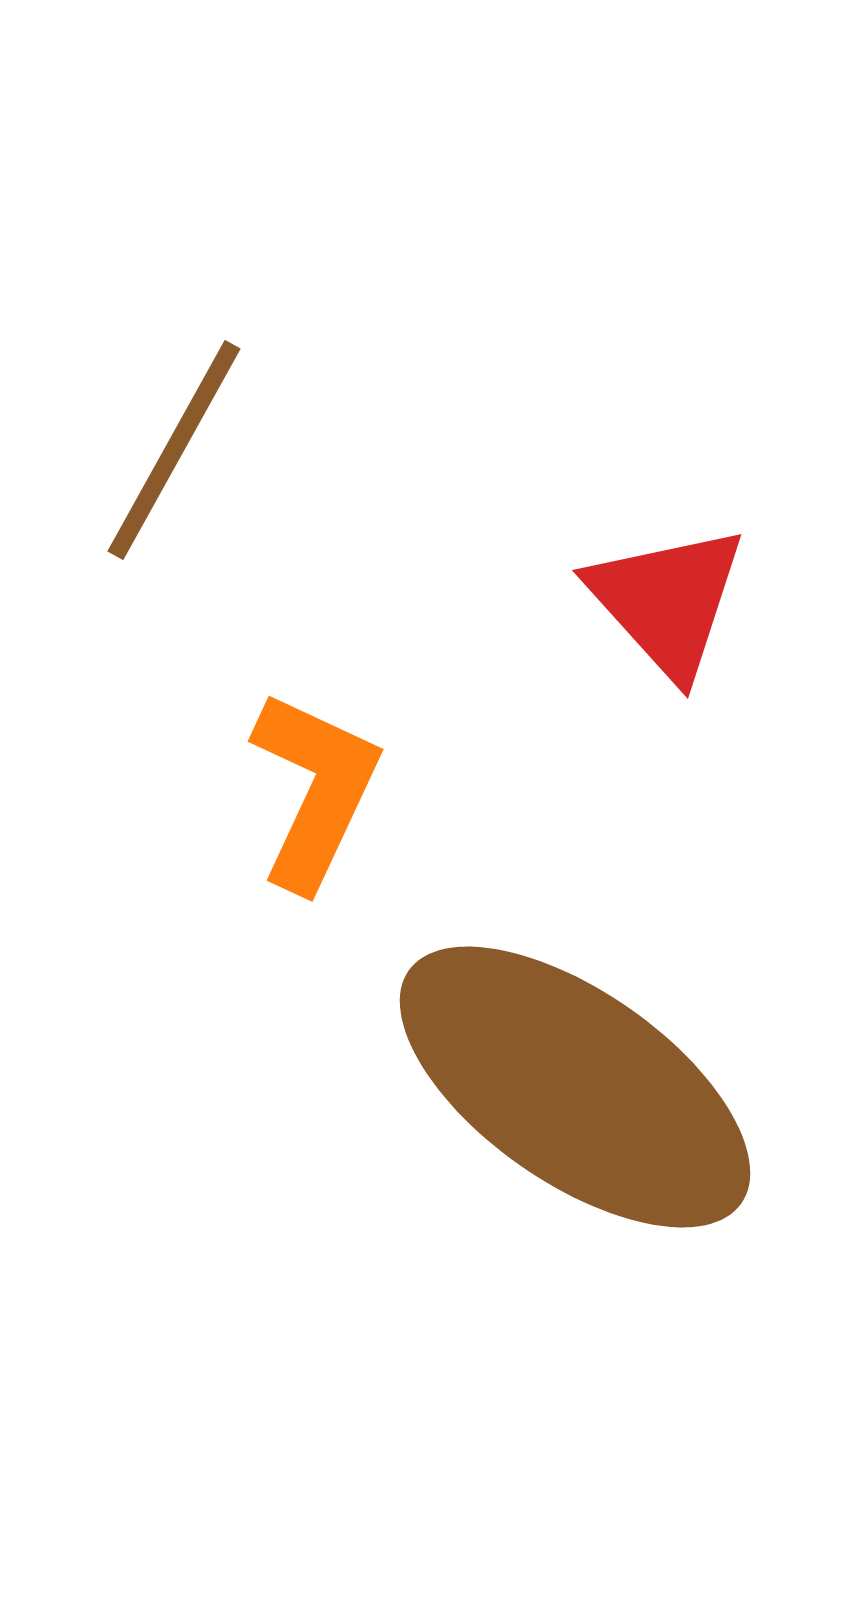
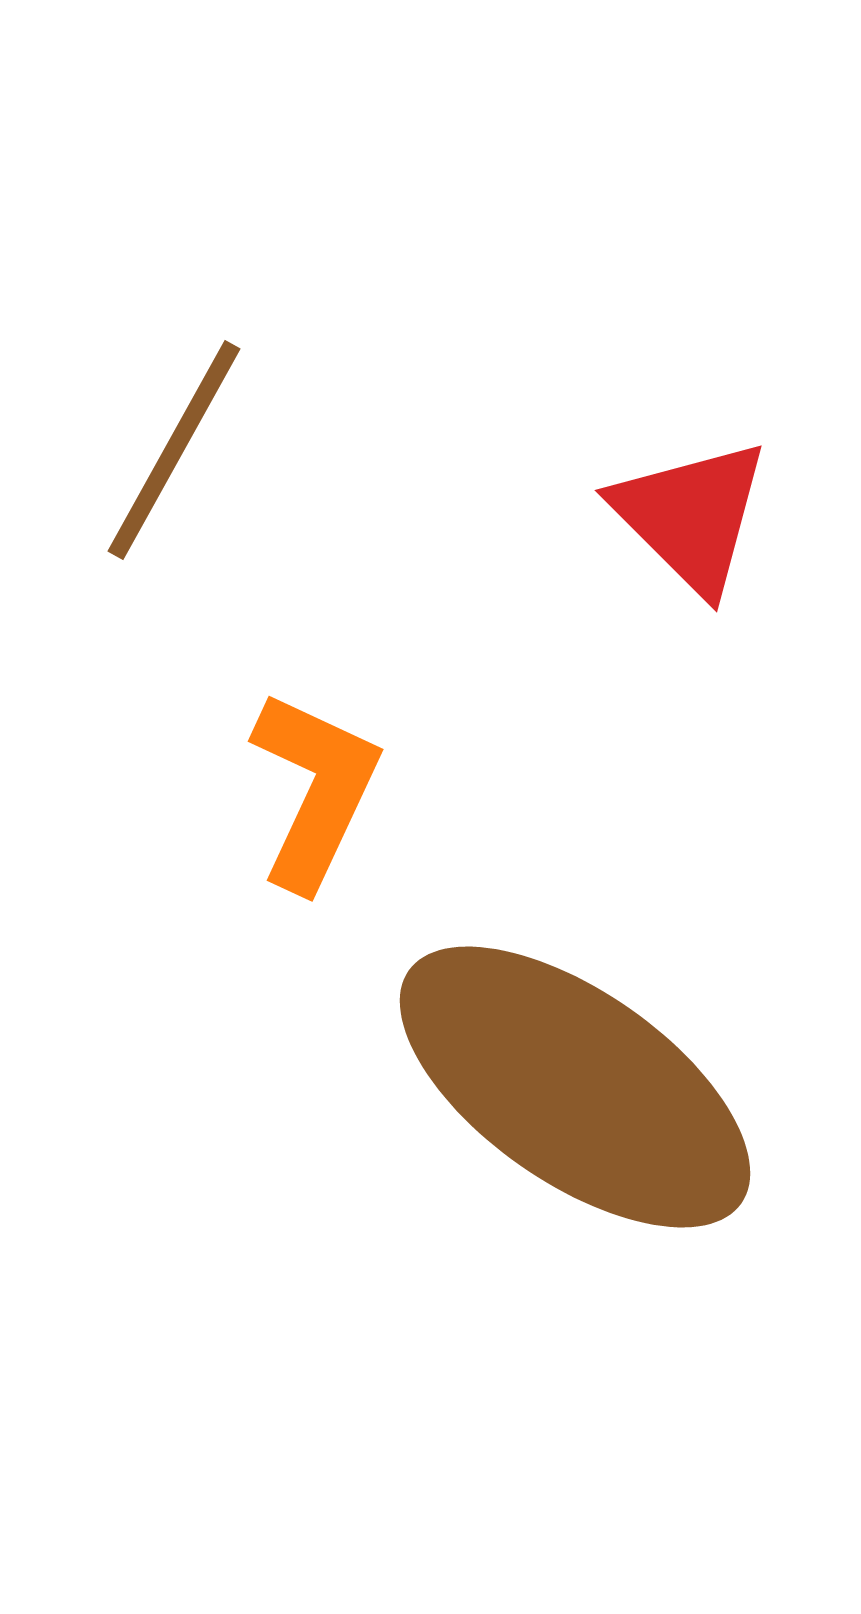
red triangle: moved 24 px right, 85 px up; rotated 3 degrees counterclockwise
